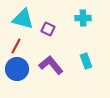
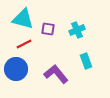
cyan cross: moved 6 px left, 12 px down; rotated 21 degrees counterclockwise
purple square: rotated 16 degrees counterclockwise
red line: moved 8 px right, 2 px up; rotated 35 degrees clockwise
purple L-shape: moved 5 px right, 9 px down
blue circle: moved 1 px left
